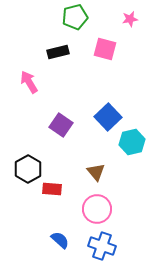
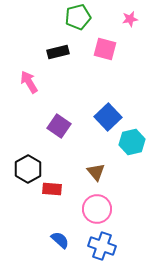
green pentagon: moved 3 px right
purple square: moved 2 px left, 1 px down
